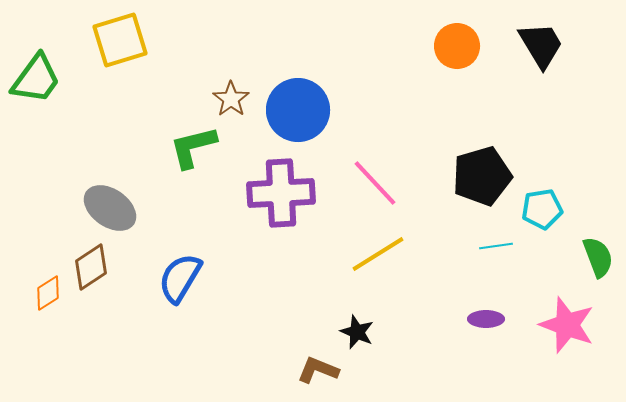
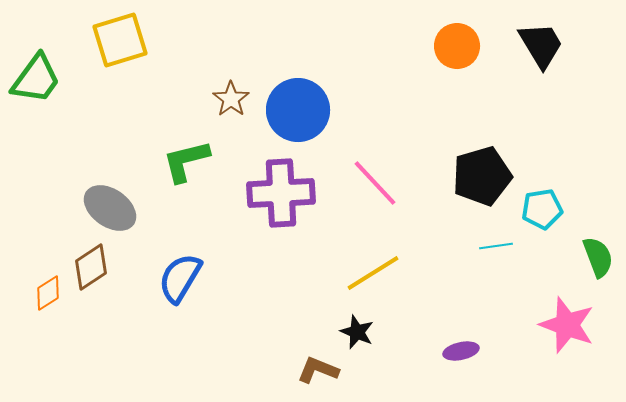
green L-shape: moved 7 px left, 14 px down
yellow line: moved 5 px left, 19 px down
purple ellipse: moved 25 px left, 32 px down; rotated 12 degrees counterclockwise
